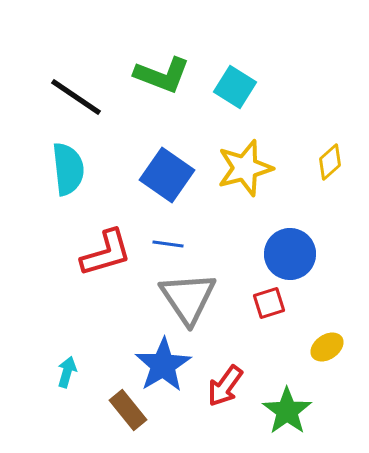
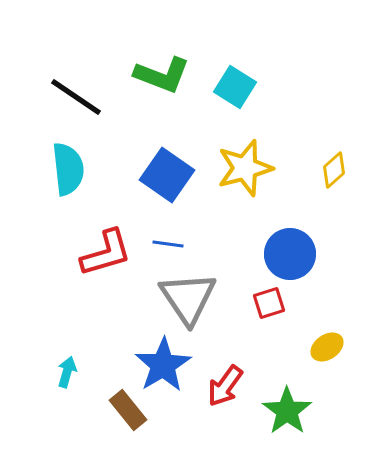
yellow diamond: moved 4 px right, 8 px down
